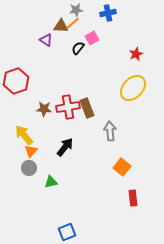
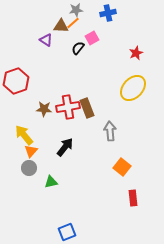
red star: moved 1 px up
